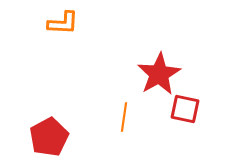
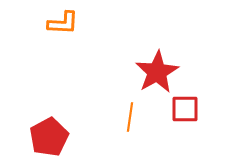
red star: moved 2 px left, 2 px up
red square: rotated 12 degrees counterclockwise
orange line: moved 6 px right
